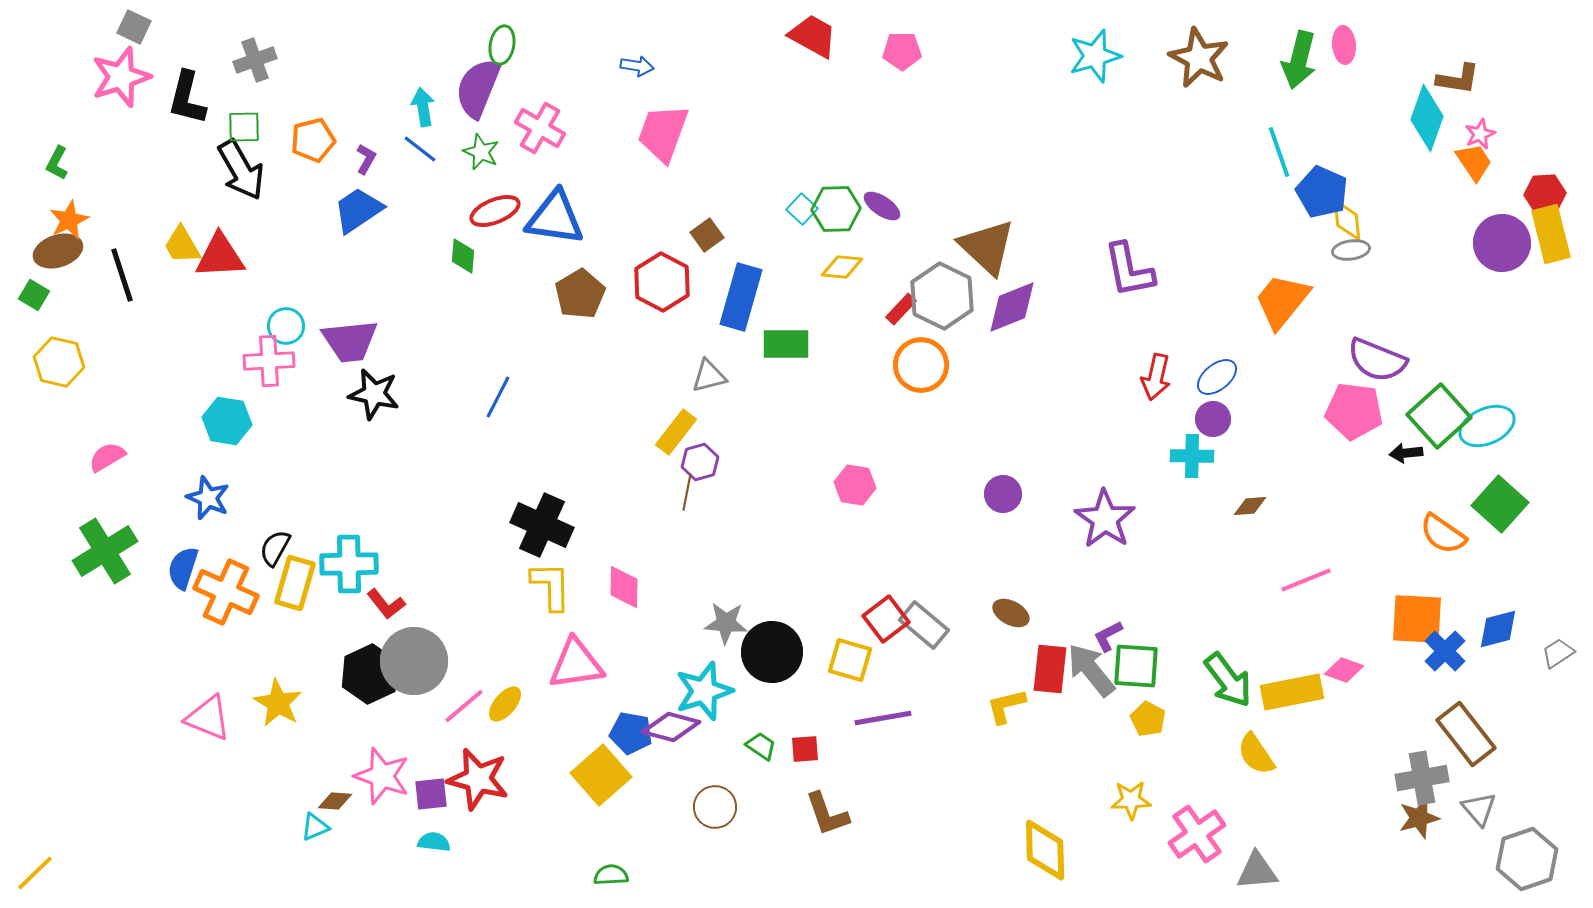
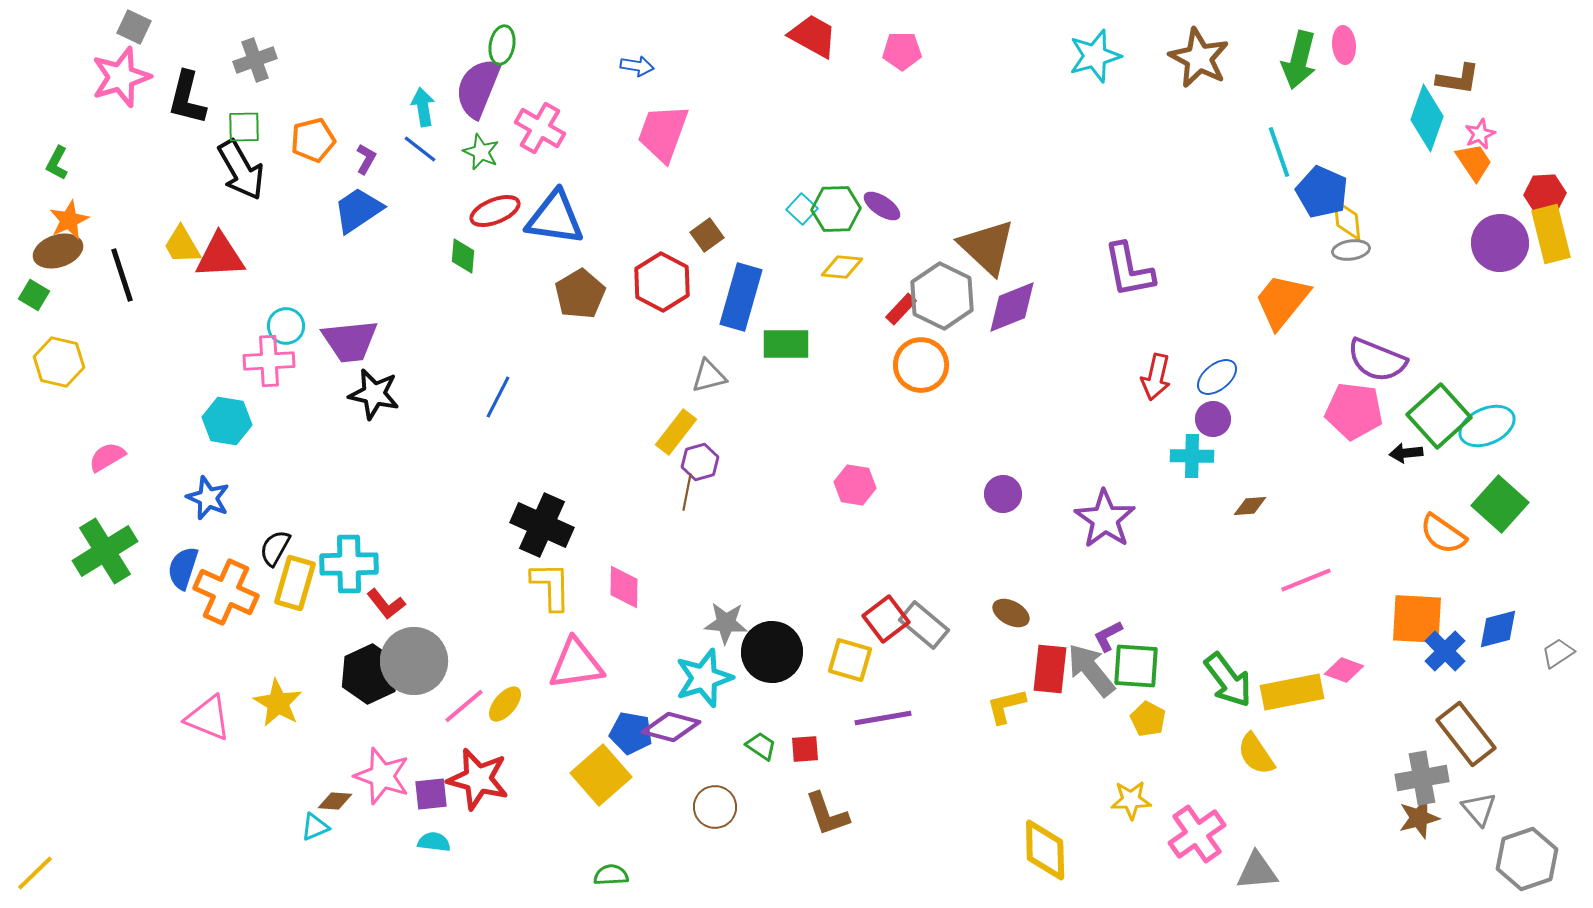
purple circle at (1502, 243): moved 2 px left
cyan star at (704, 691): moved 13 px up
